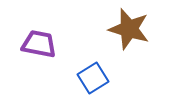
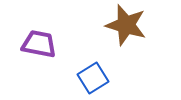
brown star: moved 3 px left, 4 px up
